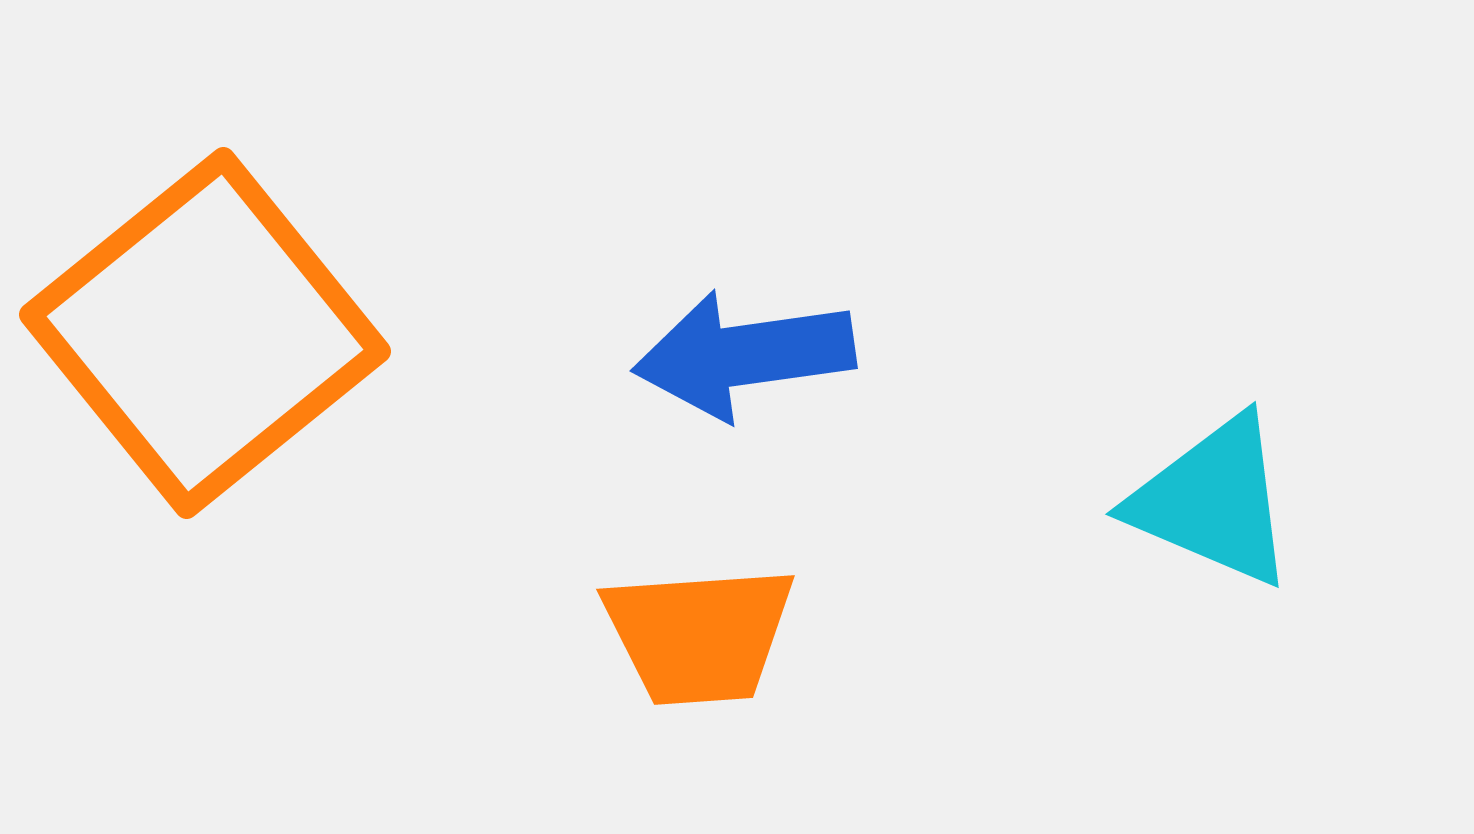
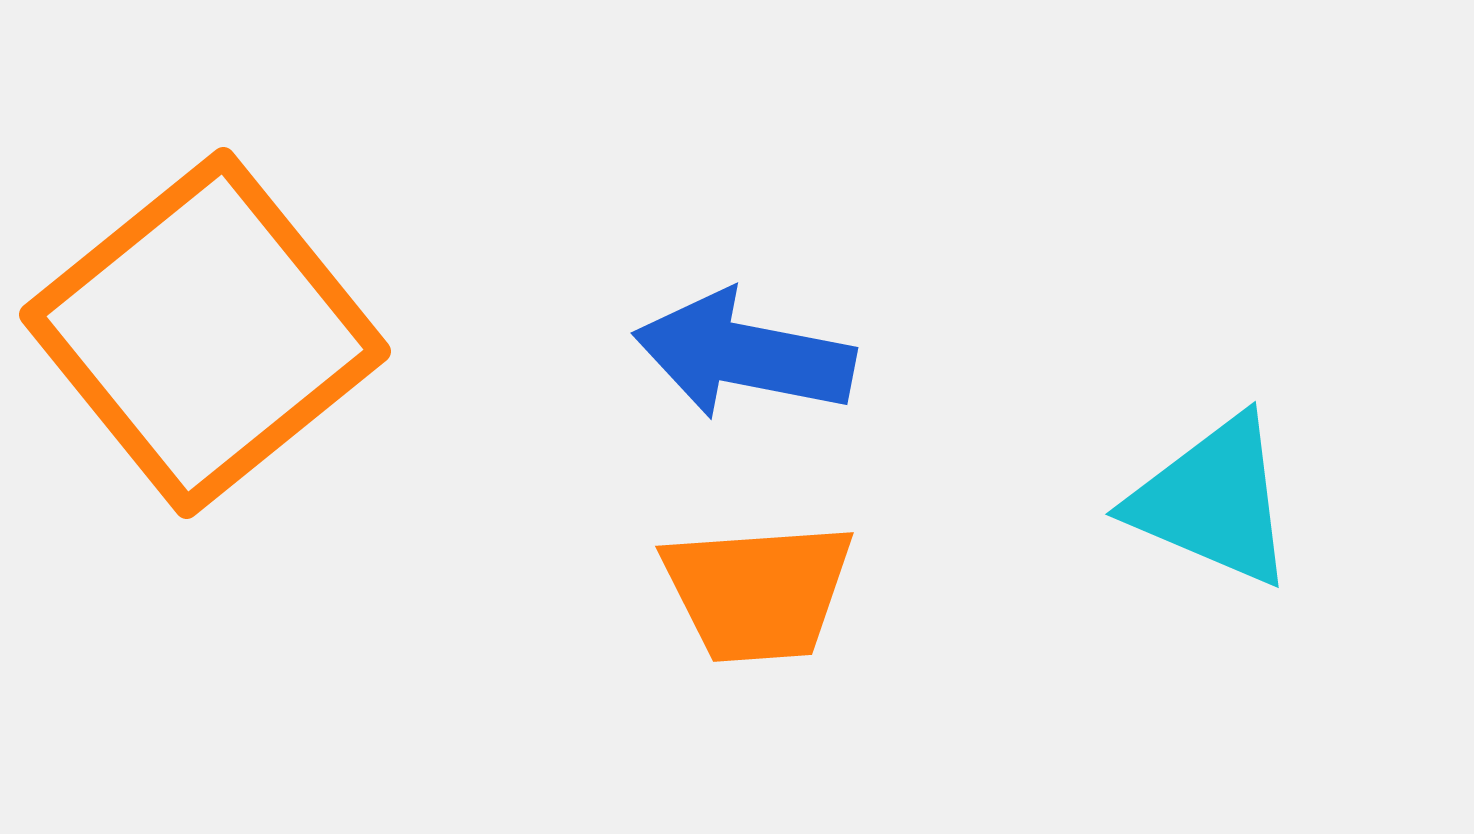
blue arrow: rotated 19 degrees clockwise
orange trapezoid: moved 59 px right, 43 px up
